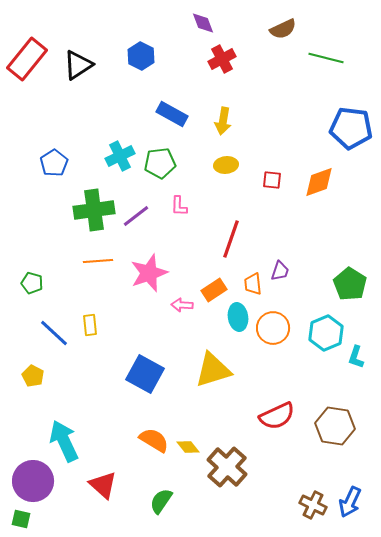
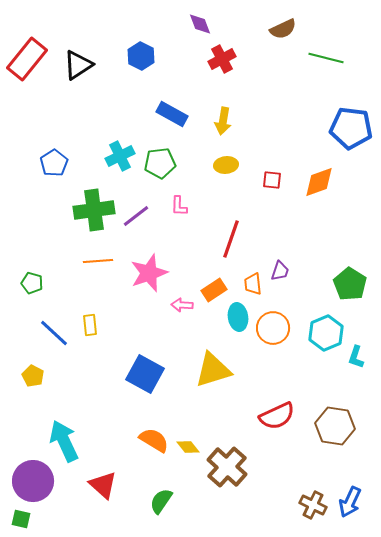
purple diamond at (203, 23): moved 3 px left, 1 px down
